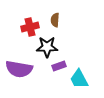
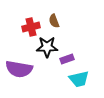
brown semicircle: moved 1 px left, 1 px down; rotated 24 degrees counterclockwise
red cross: moved 1 px right
purple rectangle: moved 8 px right, 7 px up
cyan trapezoid: rotated 75 degrees counterclockwise
